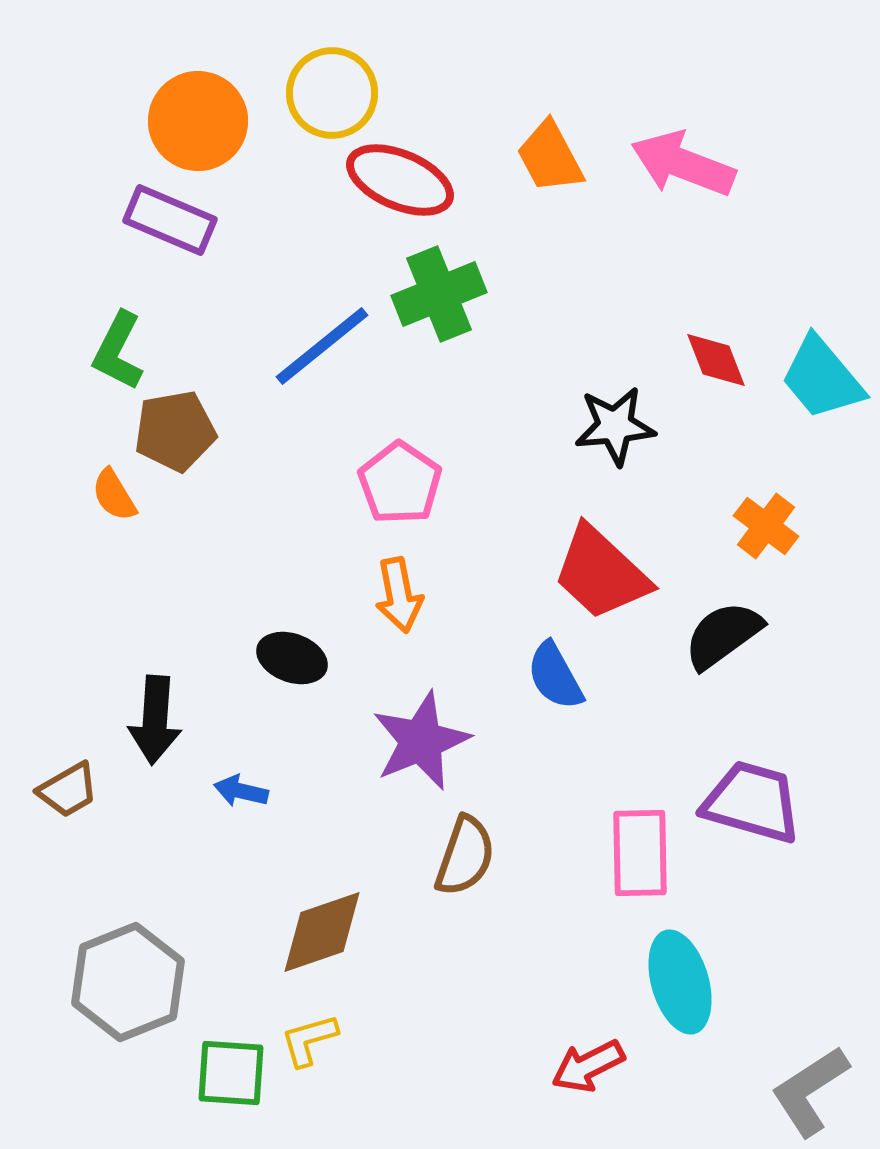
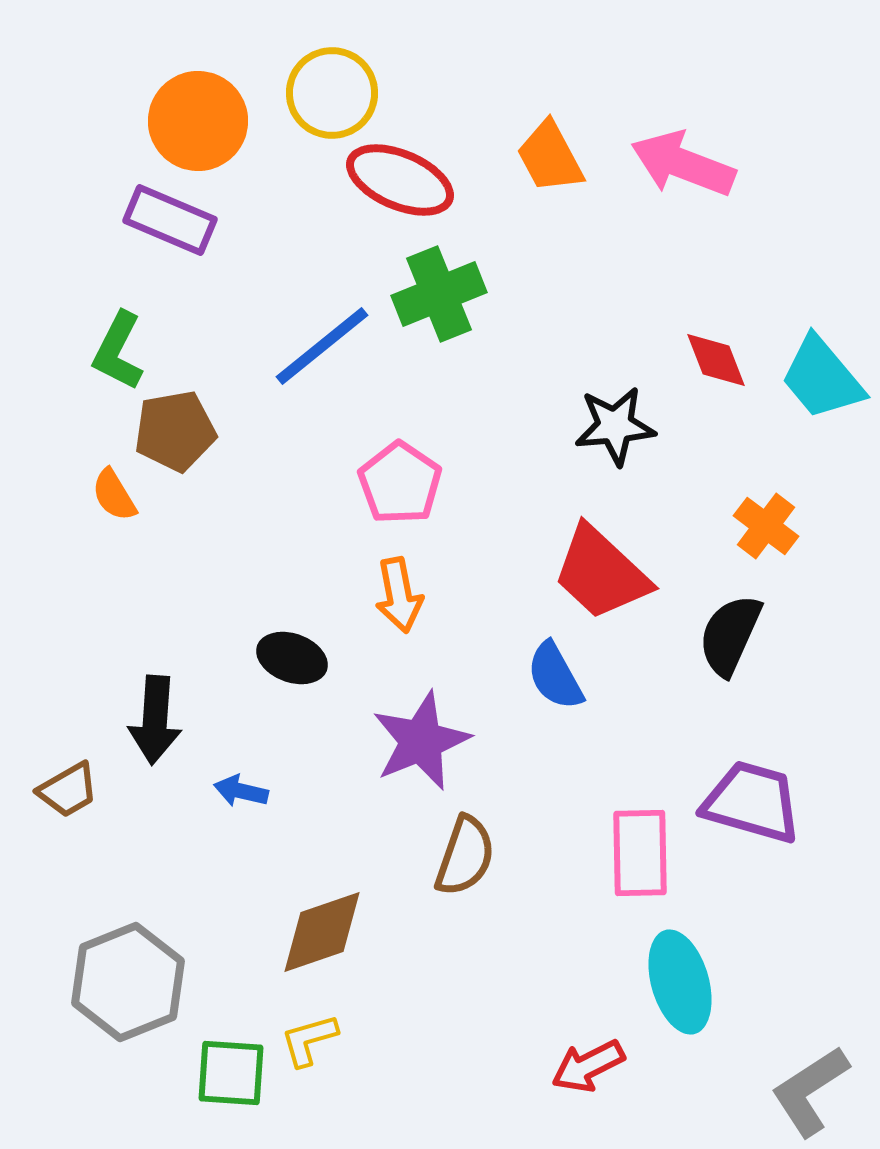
black semicircle: moved 7 px right; rotated 30 degrees counterclockwise
